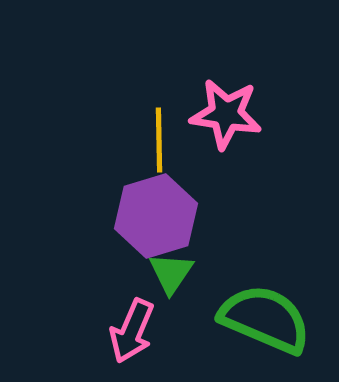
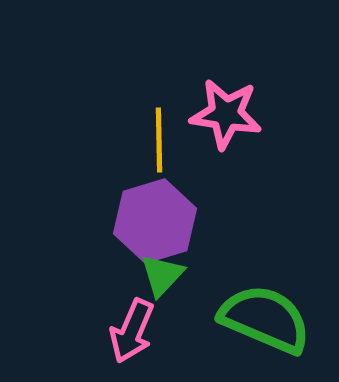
purple hexagon: moved 1 px left, 5 px down
green triangle: moved 9 px left, 2 px down; rotated 9 degrees clockwise
